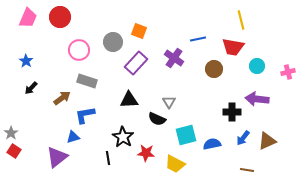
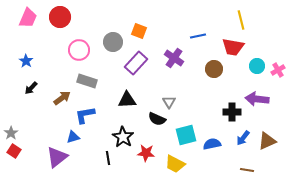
blue line: moved 3 px up
pink cross: moved 10 px left, 2 px up; rotated 16 degrees counterclockwise
black triangle: moved 2 px left
